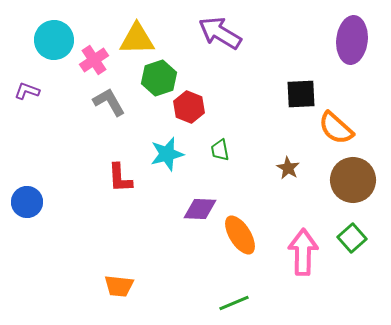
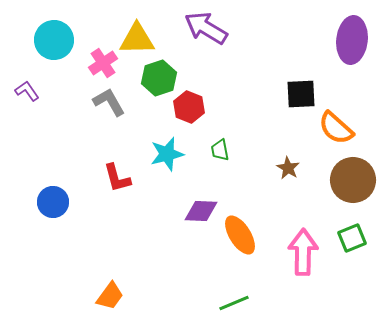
purple arrow: moved 14 px left, 5 px up
pink cross: moved 9 px right, 3 px down
purple L-shape: rotated 35 degrees clockwise
red L-shape: moved 3 px left; rotated 12 degrees counterclockwise
blue circle: moved 26 px right
purple diamond: moved 1 px right, 2 px down
green square: rotated 20 degrees clockwise
orange trapezoid: moved 9 px left, 10 px down; rotated 60 degrees counterclockwise
